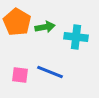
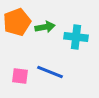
orange pentagon: rotated 20 degrees clockwise
pink square: moved 1 px down
